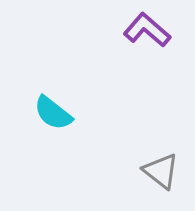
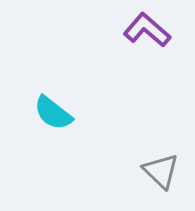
gray triangle: rotated 6 degrees clockwise
